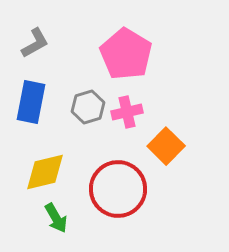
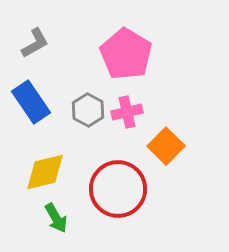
blue rectangle: rotated 45 degrees counterclockwise
gray hexagon: moved 3 px down; rotated 16 degrees counterclockwise
